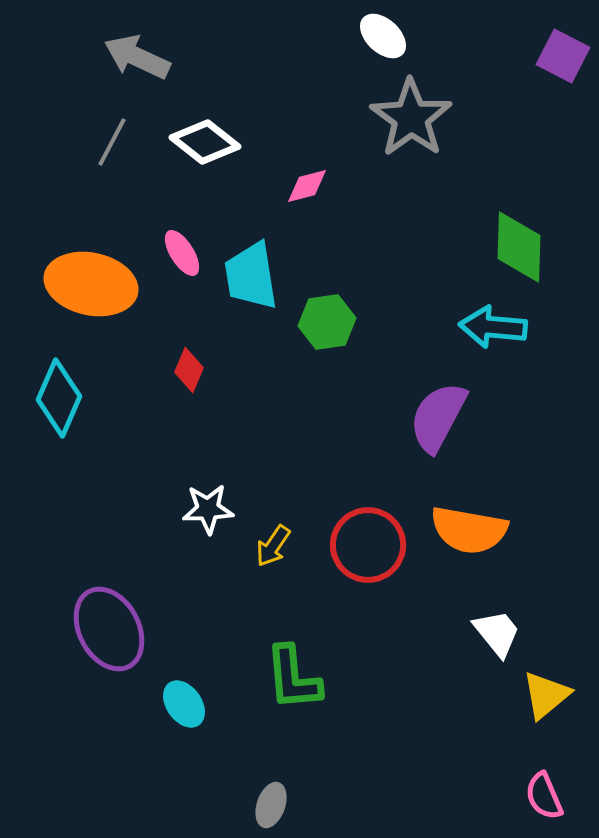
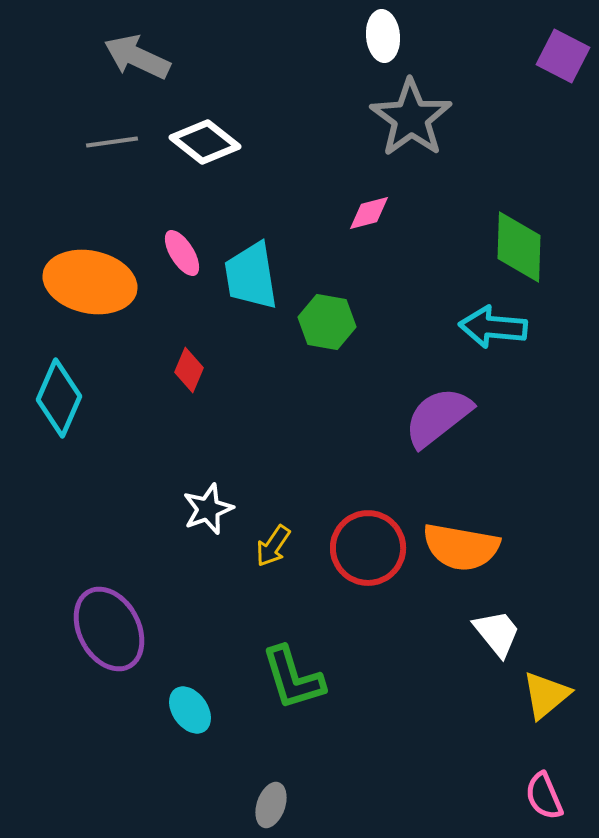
white ellipse: rotated 42 degrees clockwise
gray line: rotated 54 degrees clockwise
pink diamond: moved 62 px right, 27 px down
orange ellipse: moved 1 px left, 2 px up
green hexagon: rotated 18 degrees clockwise
purple semicircle: rotated 24 degrees clockwise
white star: rotated 18 degrees counterclockwise
orange semicircle: moved 8 px left, 17 px down
red circle: moved 3 px down
green L-shape: rotated 12 degrees counterclockwise
cyan ellipse: moved 6 px right, 6 px down
